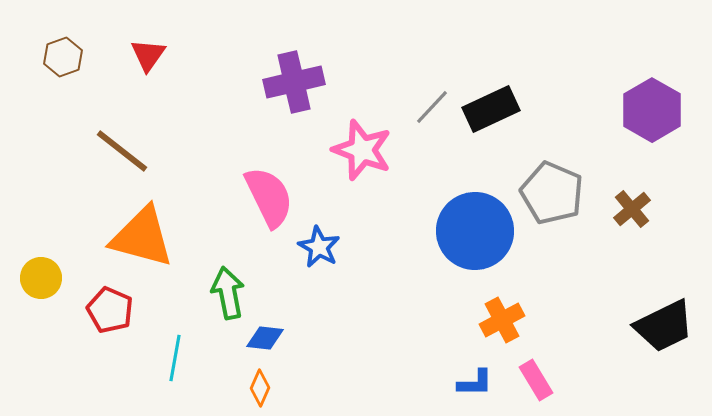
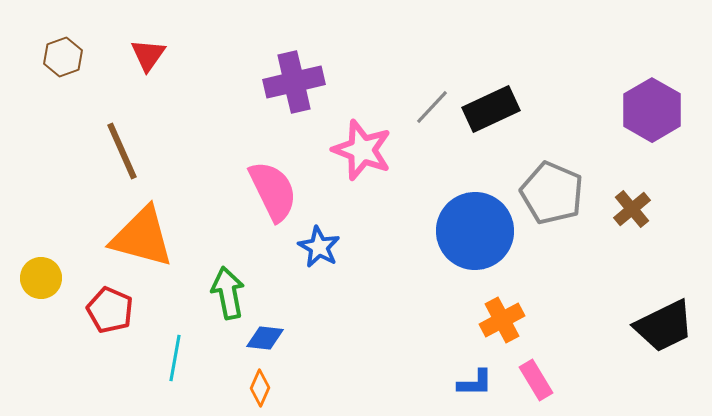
brown line: rotated 28 degrees clockwise
pink semicircle: moved 4 px right, 6 px up
